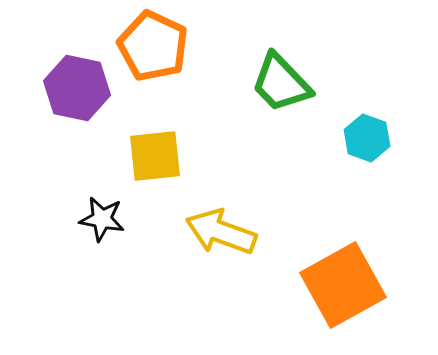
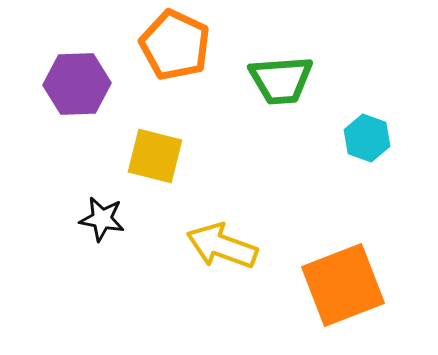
orange pentagon: moved 22 px right, 1 px up
green trapezoid: moved 3 px up; rotated 50 degrees counterclockwise
purple hexagon: moved 4 px up; rotated 14 degrees counterclockwise
yellow square: rotated 20 degrees clockwise
yellow arrow: moved 1 px right, 14 px down
orange square: rotated 8 degrees clockwise
